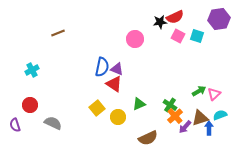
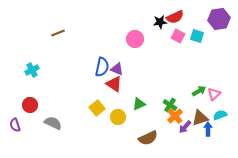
blue arrow: moved 1 px left, 1 px down
